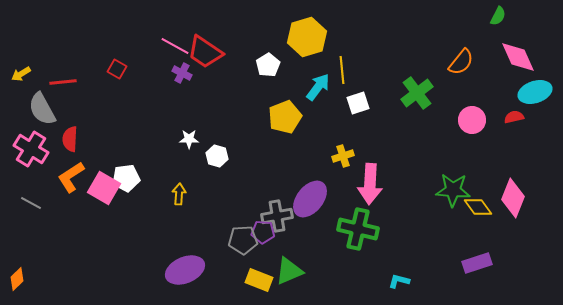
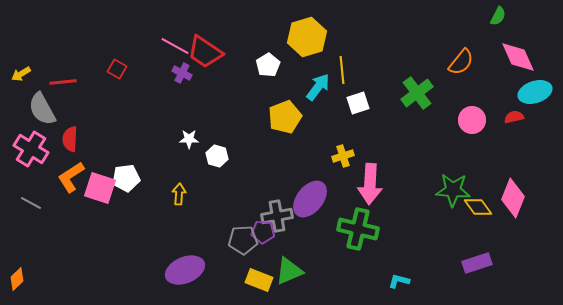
pink square at (104, 188): moved 4 px left; rotated 12 degrees counterclockwise
